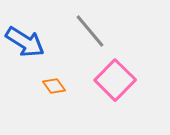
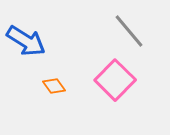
gray line: moved 39 px right
blue arrow: moved 1 px right, 1 px up
